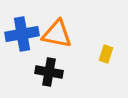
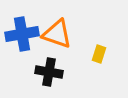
orange triangle: rotated 8 degrees clockwise
yellow rectangle: moved 7 px left
